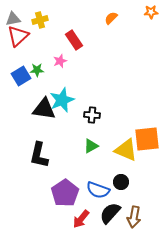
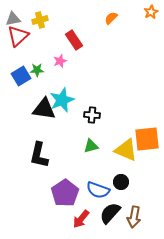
orange star: rotated 24 degrees counterclockwise
green triangle: rotated 14 degrees clockwise
